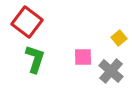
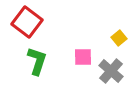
green L-shape: moved 2 px right, 2 px down
